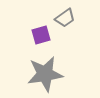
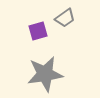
purple square: moved 3 px left, 4 px up
